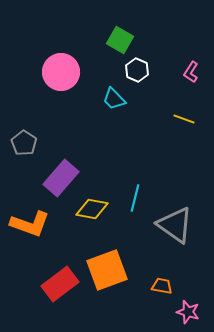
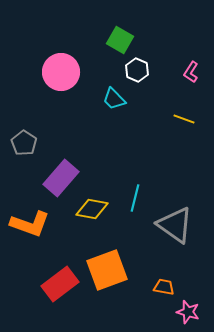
orange trapezoid: moved 2 px right, 1 px down
